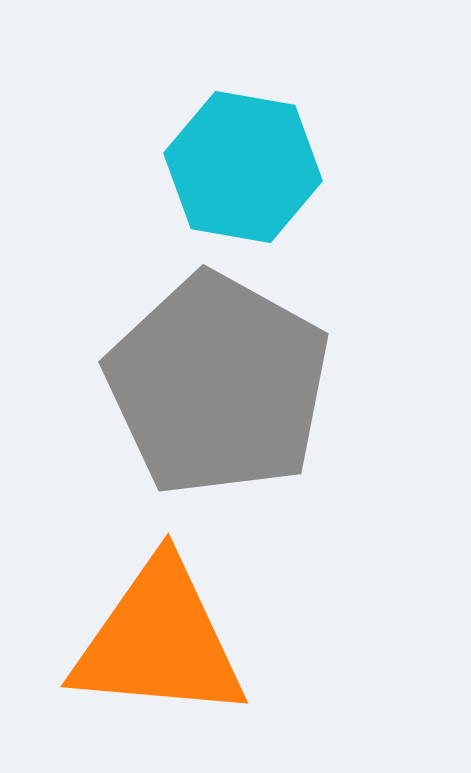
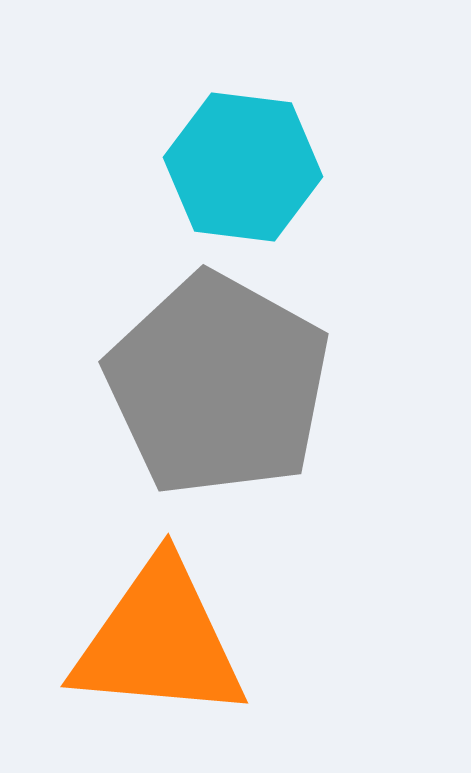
cyan hexagon: rotated 3 degrees counterclockwise
